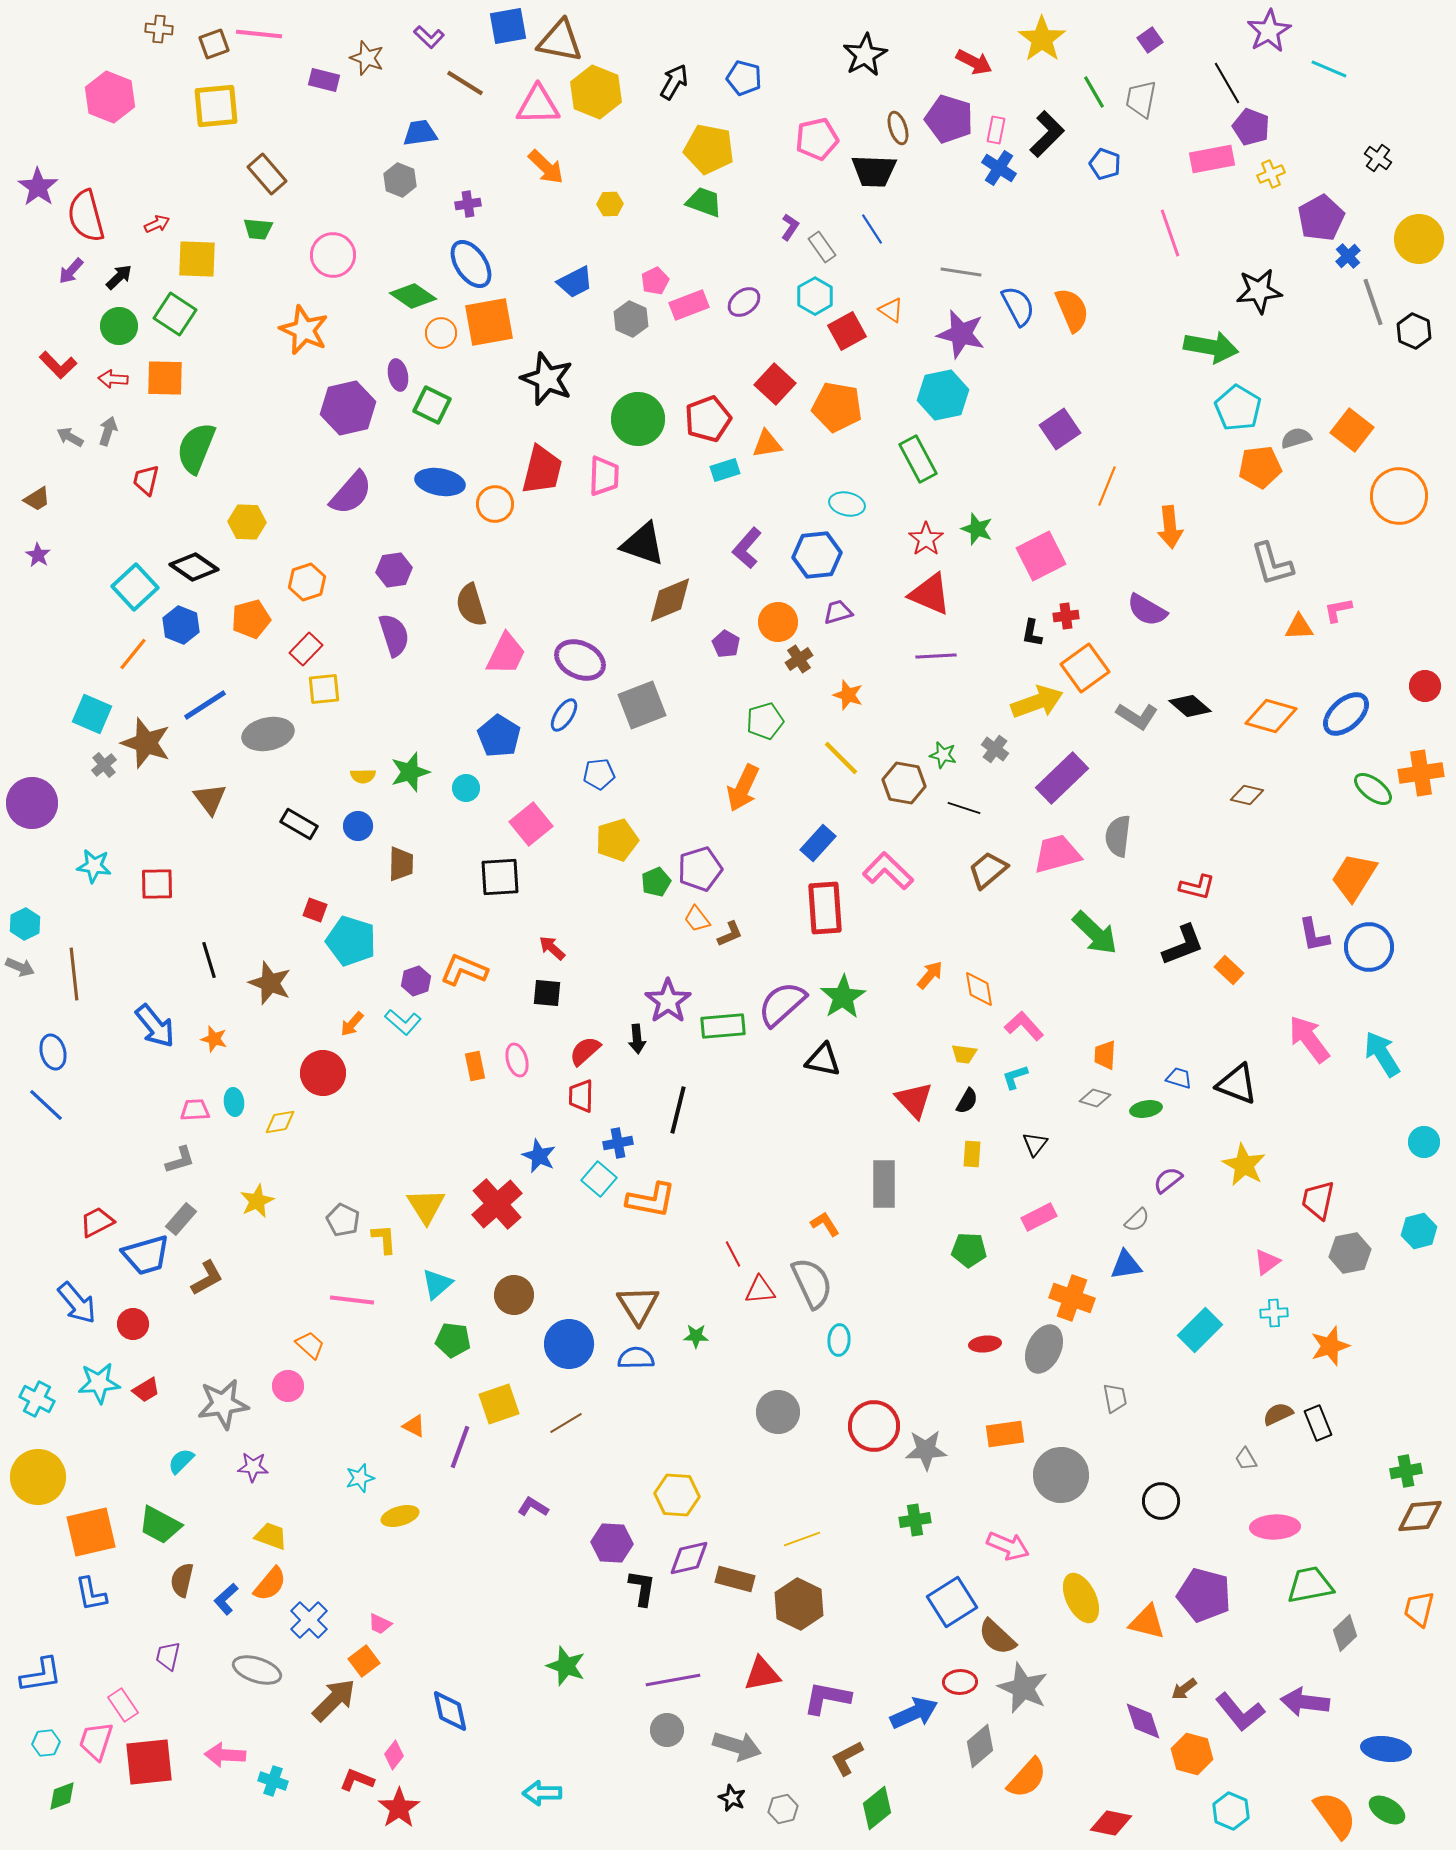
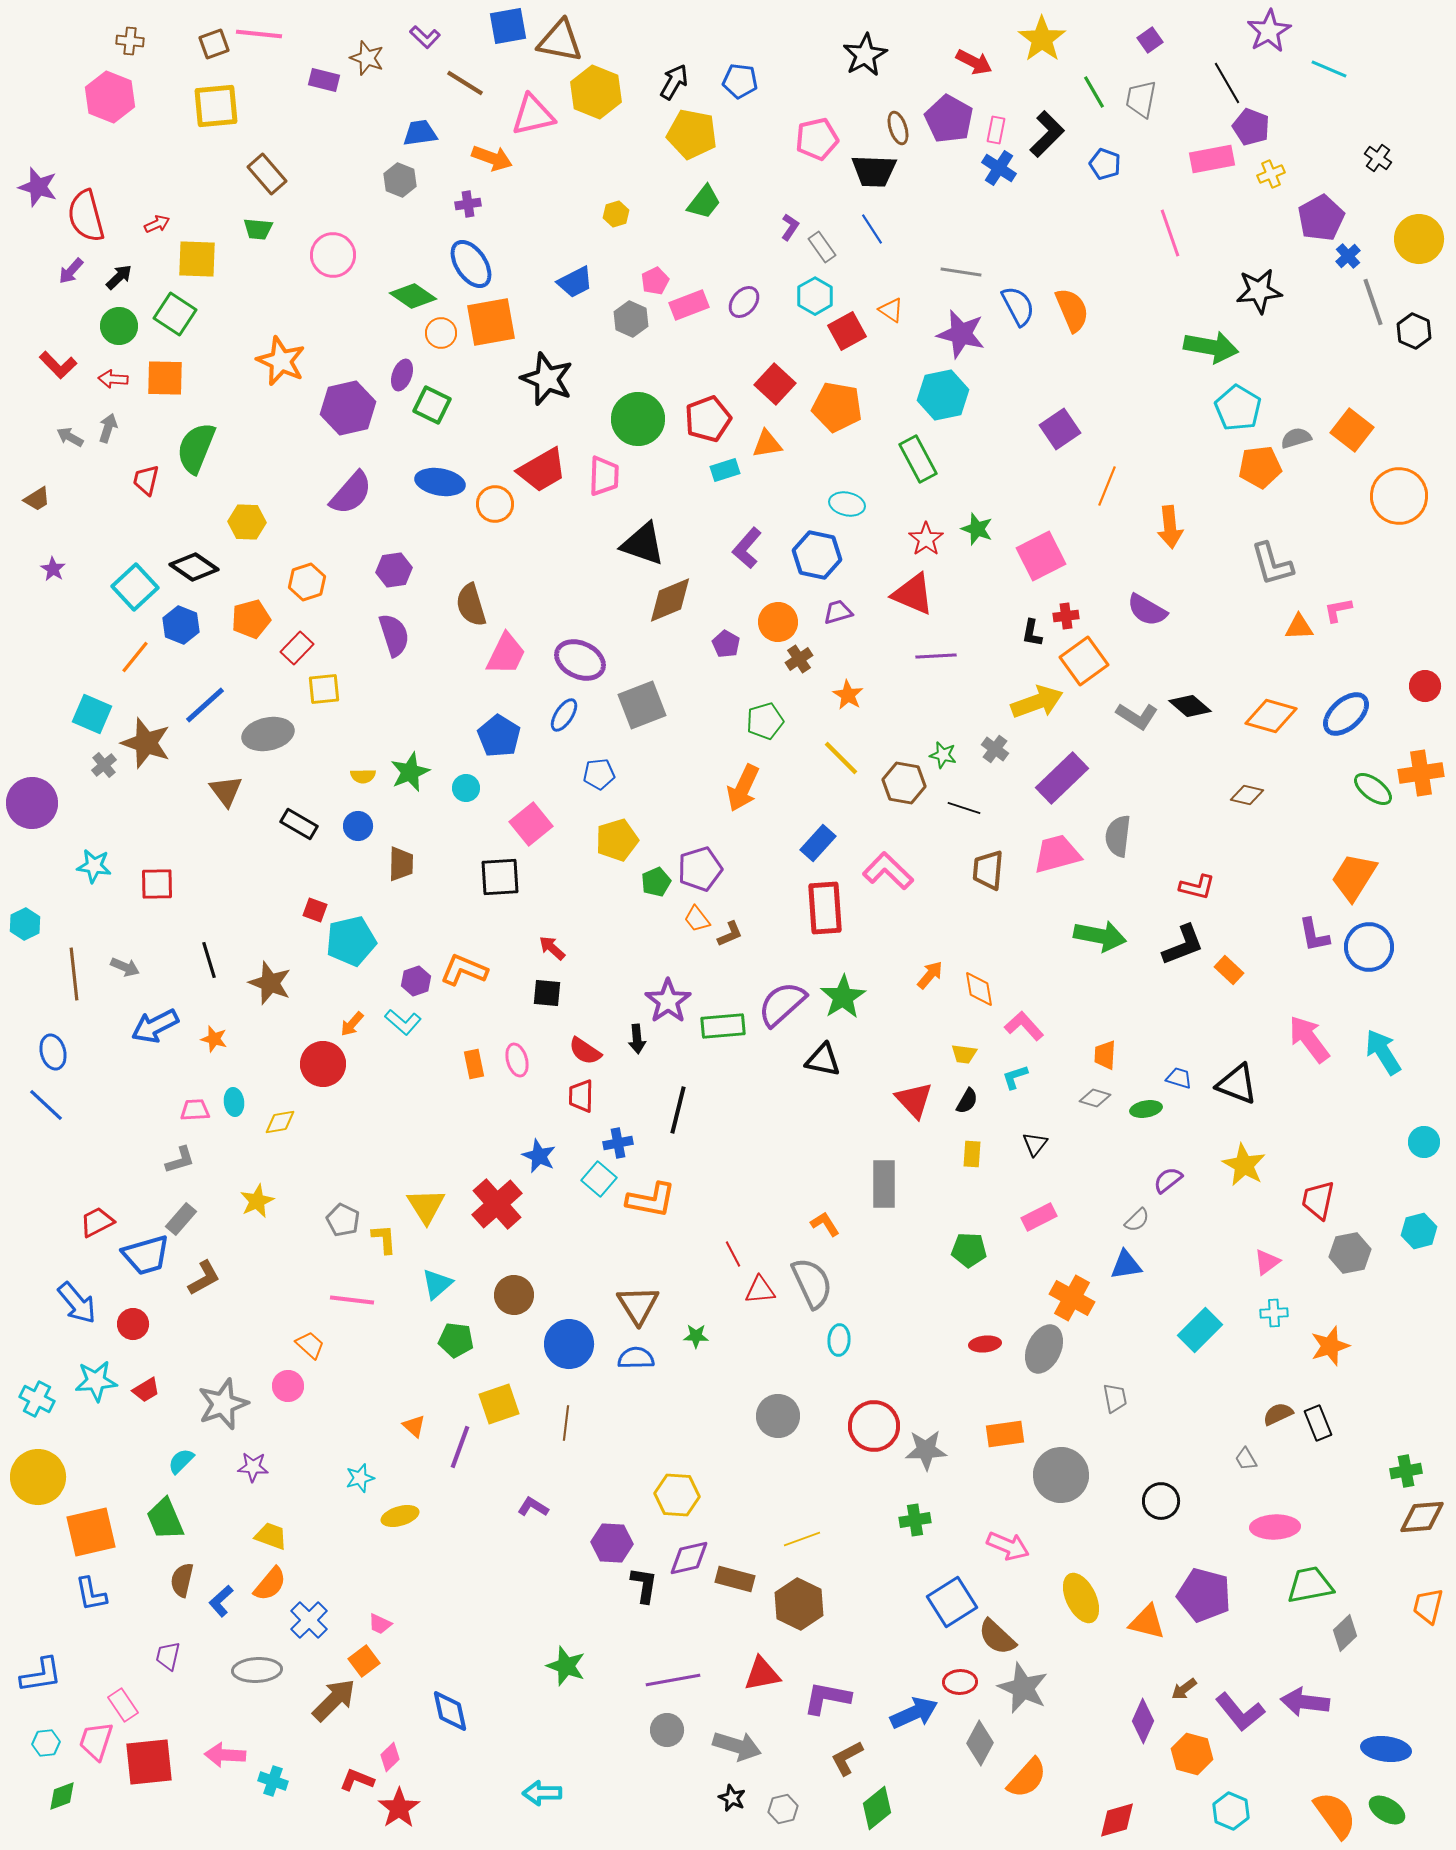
brown cross at (159, 29): moved 29 px left, 12 px down
purple L-shape at (429, 37): moved 4 px left
blue pentagon at (744, 78): moved 4 px left, 3 px down; rotated 8 degrees counterclockwise
pink triangle at (538, 105): moved 5 px left, 10 px down; rotated 12 degrees counterclockwise
purple pentagon at (949, 119): rotated 12 degrees clockwise
yellow pentagon at (709, 149): moved 17 px left, 15 px up
orange arrow at (546, 167): moved 54 px left, 9 px up; rotated 24 degrees counterclockwise
purple star at (38, 187): rotated 18 degrees counterclockwise
green trapezoid at (704, 202): rotated 108 degrees clockwise
yellow hexagon at (610, 204): moved 6 px right, 10 px down; rotated 15 degrees counterclockwise
purple ellipse at (744, 302): rotated 12 degrees counterclockwise
orange square at (489, 322): moved 2 px right
orange star at (304, 330): moved 23 px left, 31 px down
purple ellipse at (398, 375): moved 4 px right; rotated 32 degrees clockwise
gray arrow at (108, 431): moved 3 px up
red trapezoid at (542, 470): rotated 46 degrees clockwise
purple star at (38, 555): moved 15 px right, 14 px down
blue hexagon at (817, 555): rotated 18 degrees clockwise
red triangle at (930, 594): moved 17 px left
red rectangle at (306, 649): moved 9 px left, 1 px up
orange line at (133, 654): moved 2 px right, 3 px down
orange square at (1085, 668): moved 1 px left, 7 px up
orange star at (848, 695): rotated 12 degrees clockwise
blue line at (205, 705): rotated 9 degrees counterclockwise
green star at (410, 772): rotated 6 degrees counterclockwise
brown triangle at (210, 799): moved 16 px right, 8 px up
brown trapezoid at (988, 870): rotated 45 degrees counterclockwise
green arrow at (1095, 933): moved 5 px right, 3 px down; rotated 33 degrees counterclockwise
cyan pentagon at (351, 941): rotated 30 degrees counterclockwise
gray arrow at (20, 967): moved 105 px right
blue arrow at (155, 1026): rotated 102 degrees clockwise
red semicircle at (585, 1051): rotated 104 degrees counterclockwise
cyan arrow at (1382, 1054): moved 1 px right, 2 px up
orange rectangle at (475, 1066): moved 1 px left, 2 px up
red circle at (323, 1073): moved 9 px up
brown L-shape at (207, 1278): moved 3 px left
orange cross at (1072, 1298): rotated 9 degrees clockwise
green pentagon at (453, 1340): moved 3 px right
cyan star at (99, 1383): moved 3 px left, 2 px up
gray star at (223, 1404): rotated 12 degrees counterclockwise
gray circle at (778, 1412): moved 4 px down
brown line at (566, 1423): rotated 52 degrees counterclockwise
orange triangle at (414, 1426): rotated 15 degrees clockwise
brown diamond at (1420, 1516): moved 2 px right, 1 px down
green trapezoid at (160, 1525): moved 5 px right, 6 px up; rotated 39 degrees clockwise
black L-shape at (642, 1588): moved 2 px right, 3 px up
blue L-shape at (226, 1599): moved 5 px left, 2 px down
orange trapezoid at (1419, 1609): moved 9 px right, 3 px up
gray ellipse at (257, 1670): rotated 21 degrees counterclockwise
purple diamond at (1143, 1721): rotated 42 degrees clockwise
gray diamond at (980, 1746): moved 3 px up; rotated 21 degrees counterclockwise
pink diamond at (394, 1755): moved 4 px left, 2 px down; rotated 8 degrees clockwise
red diamond at (1111, 1823): moved 6 px right, 3 px up; rotated 27 degrees counterclockwise
